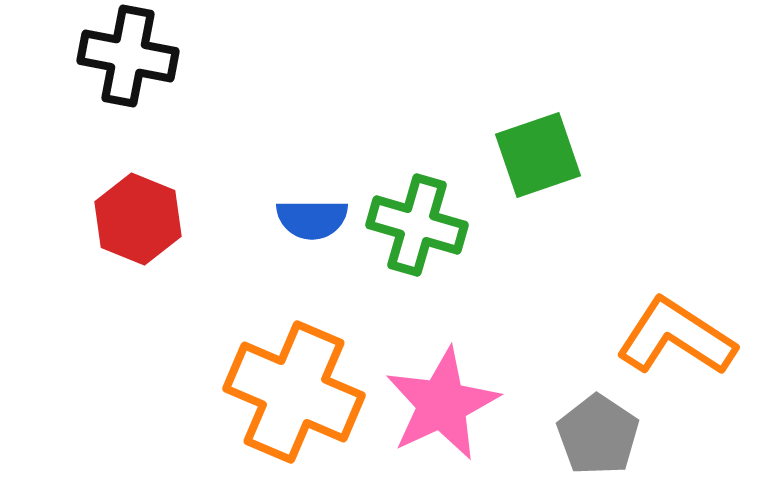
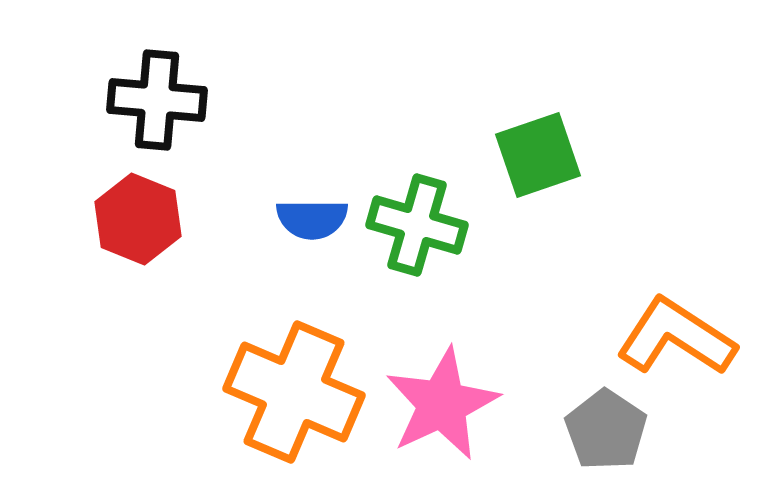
black cross: moved 29 px right, 44 px down; rotated 6 degrees counterclockwise
gray pentagon: moved 8 px right, 5 px up
